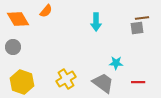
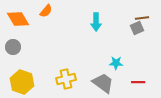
gray square: rotated 16 degrees counterclockwise
yellow cross: rotated 18 degrees clockwise
